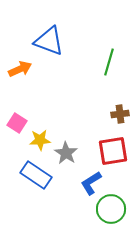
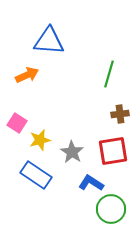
blue triangle: rotated 16 degrees counterclockwise
green line: moved 12 px down
orange arrow: moved 7 px right, 6 px down
yellow star: rotated 10 degrees counterclockwise
gray star: moved 6 px right, 1 px up
blue L-shape: rotated 65 degrees clockwise
